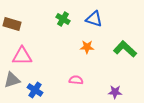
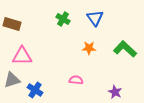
blue triangle: moved 1 px right, 1 px up; rotated 36 degrees clockwise
orange star: moved 2 px right, 1 px down
purple star: rotated 24 degrees clockwise
